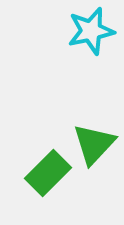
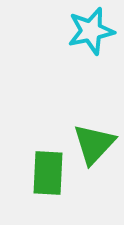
green rectangle: rotated 42 degrees counterclockwise
